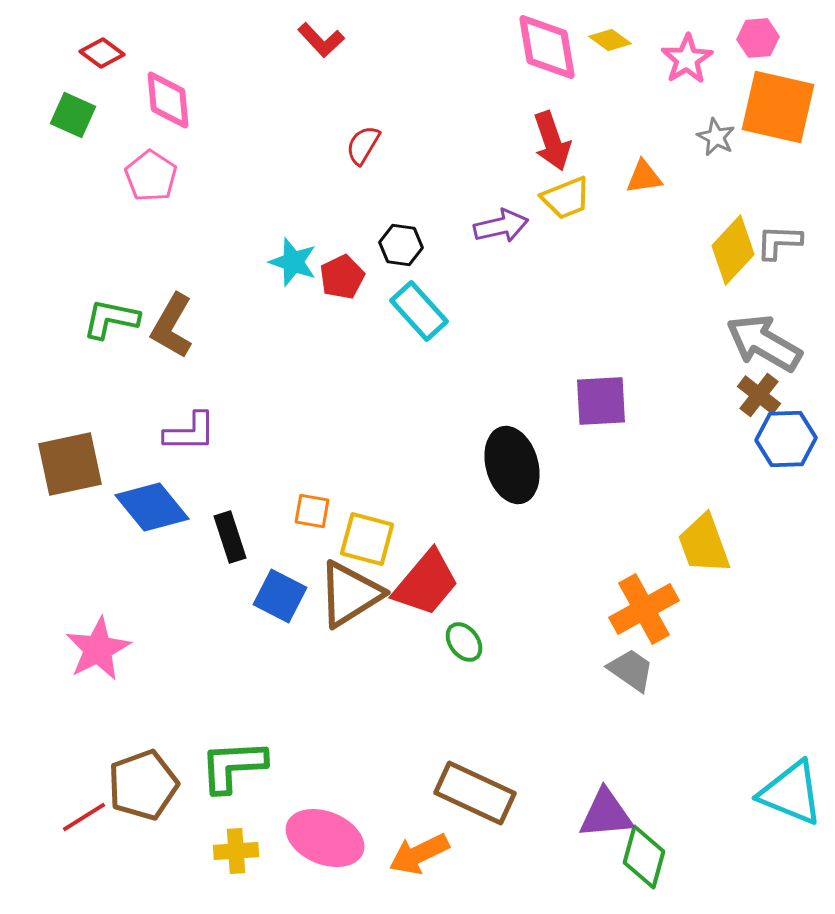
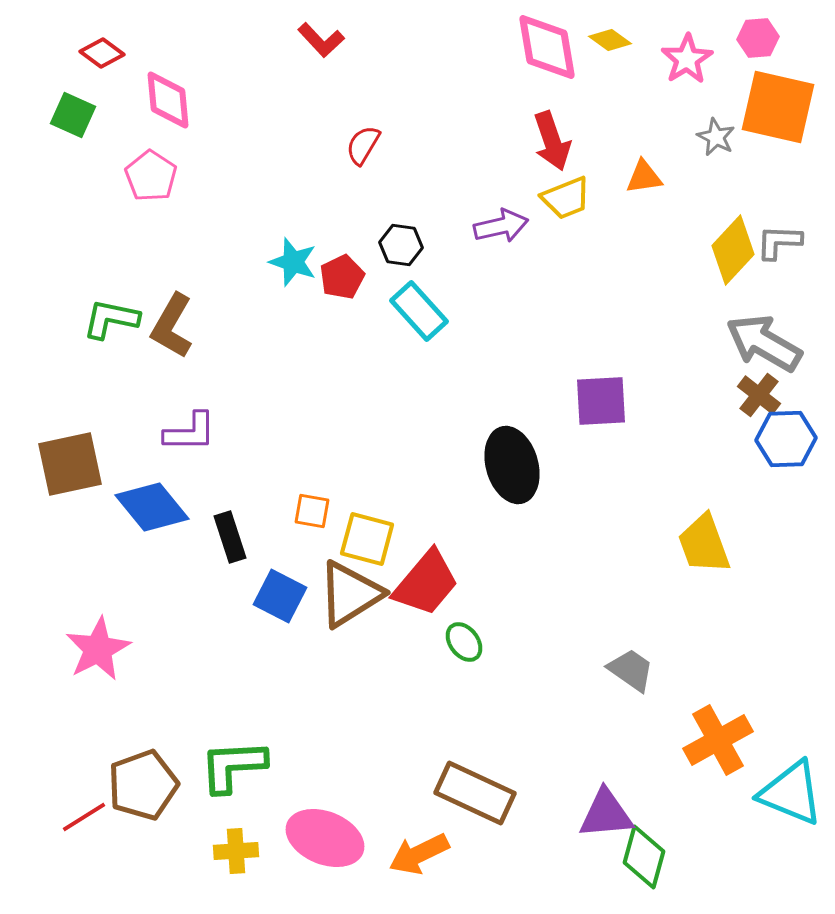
orange cross at (644, 609): moved 74 px right, 131 px down
